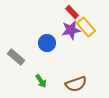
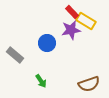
yellow rectangle: moved 6 px up; rotated 18 degrees counterclockwise
gray rectangle: moved 1 px left, 2 px up
brown semicircle: moved 13 px right
